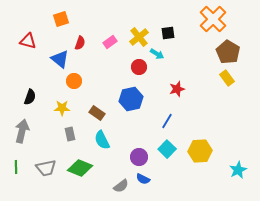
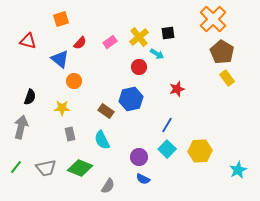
red semicircle: rotated 24 degrees clockwise
brown pentagon: moved 6 px left
brown rectangle: moved 9 px right, 2 px up
blue line: moved 4 px down
gray arrow: moved 1 px left, 4 px up
green line: rotated 40 degrees clockwise
gray semicircle: moved 13 px left; rotated 21 degrees counterclockwise
